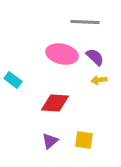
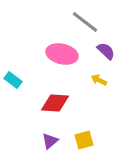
gray line: rotated 36 degrees clockwise
purple semicircle: moved 11 px right, 6 px up
yellow arrow: rotated 35 degrees clockwise
yellow square: rotated 24 degrees counterclockwise
